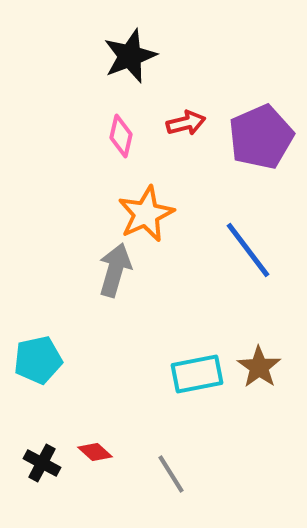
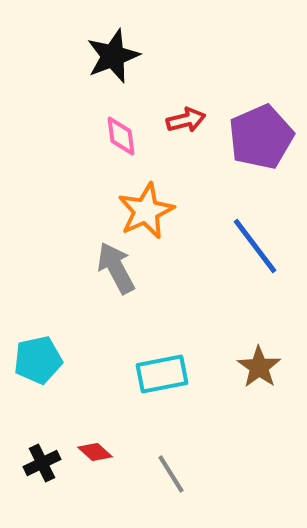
black star: moved 17 px left
red arrow: moved 3 px up
pink diamond: rotated 21 degrees counterclockwise
orange star: moved 3 px up
blue line: moved 7 px right, 4 px up
gray arrow: moved 1 px right, 2 px up; rotated 44 degrees counterclockwise
cyan rectangle: moved 35 px left
black cross: rotated 36 degrees clockwise
